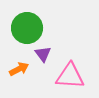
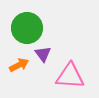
orange arrow: moved 4 px up
